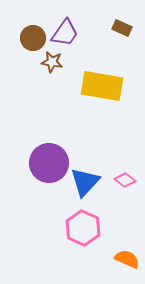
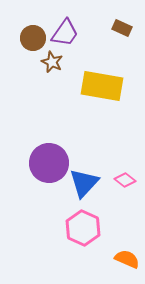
brown star: rotated 15 degrees clockwise
blue triangle: moved 1 px left, 1 px down
